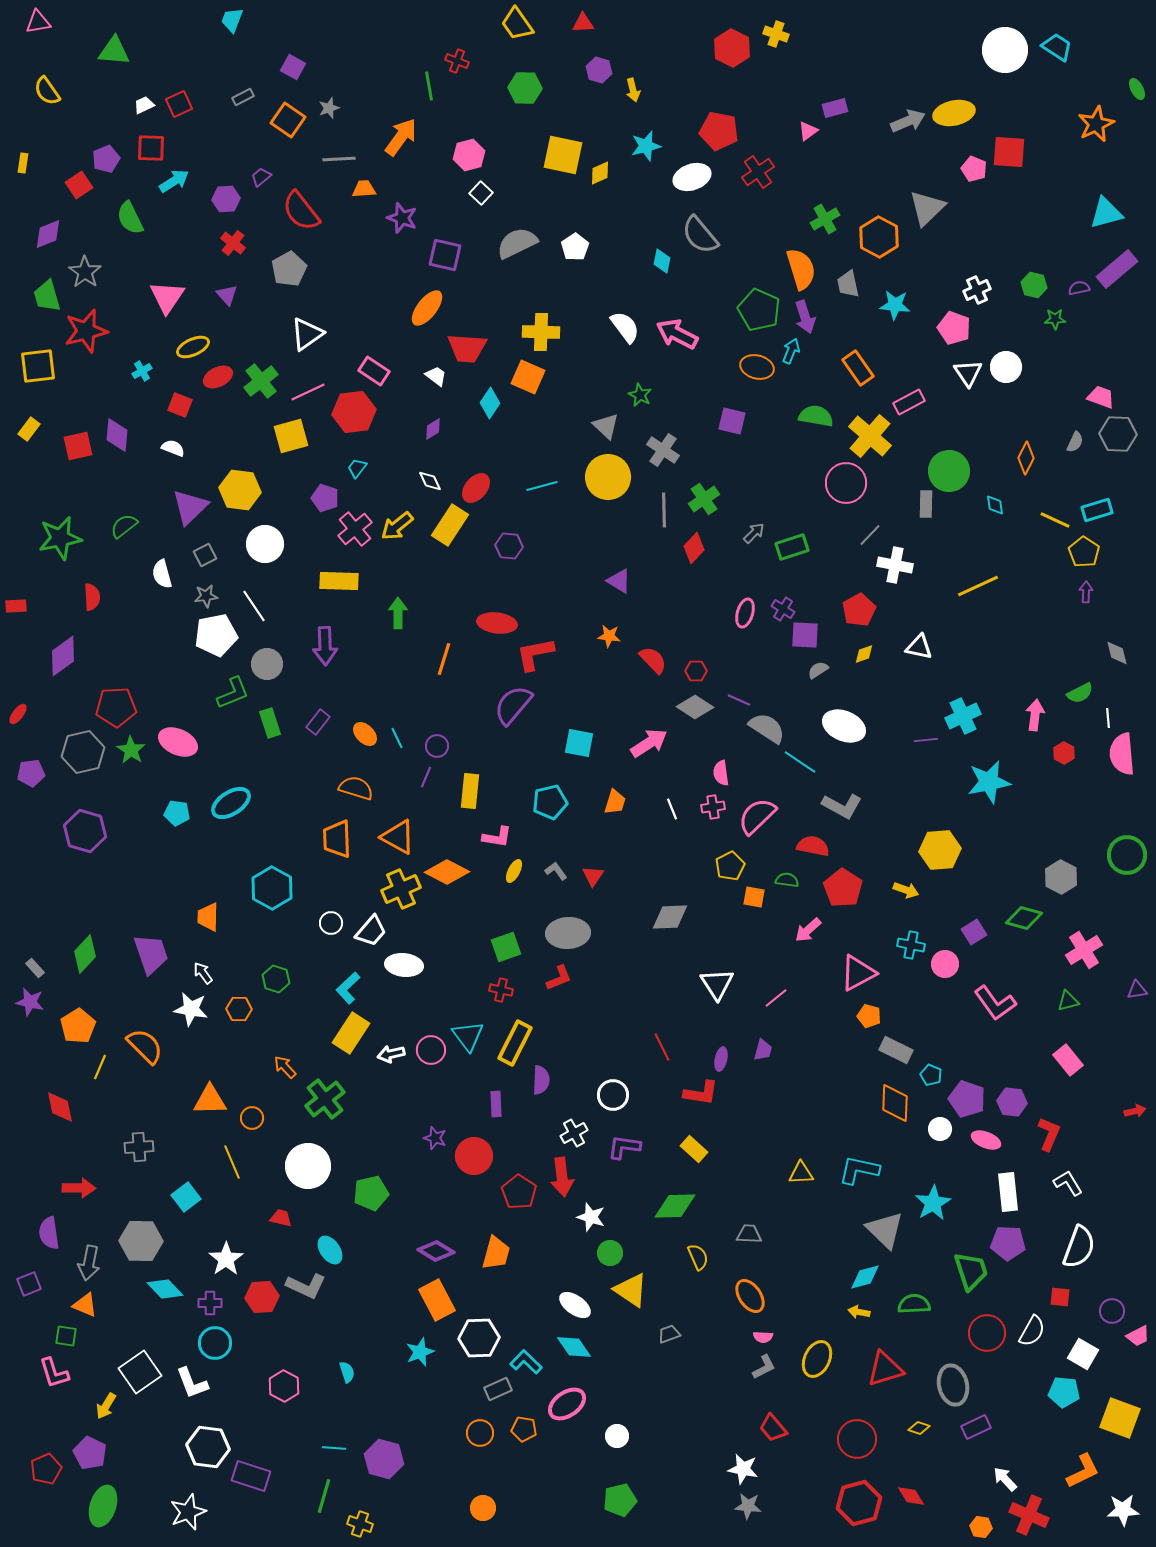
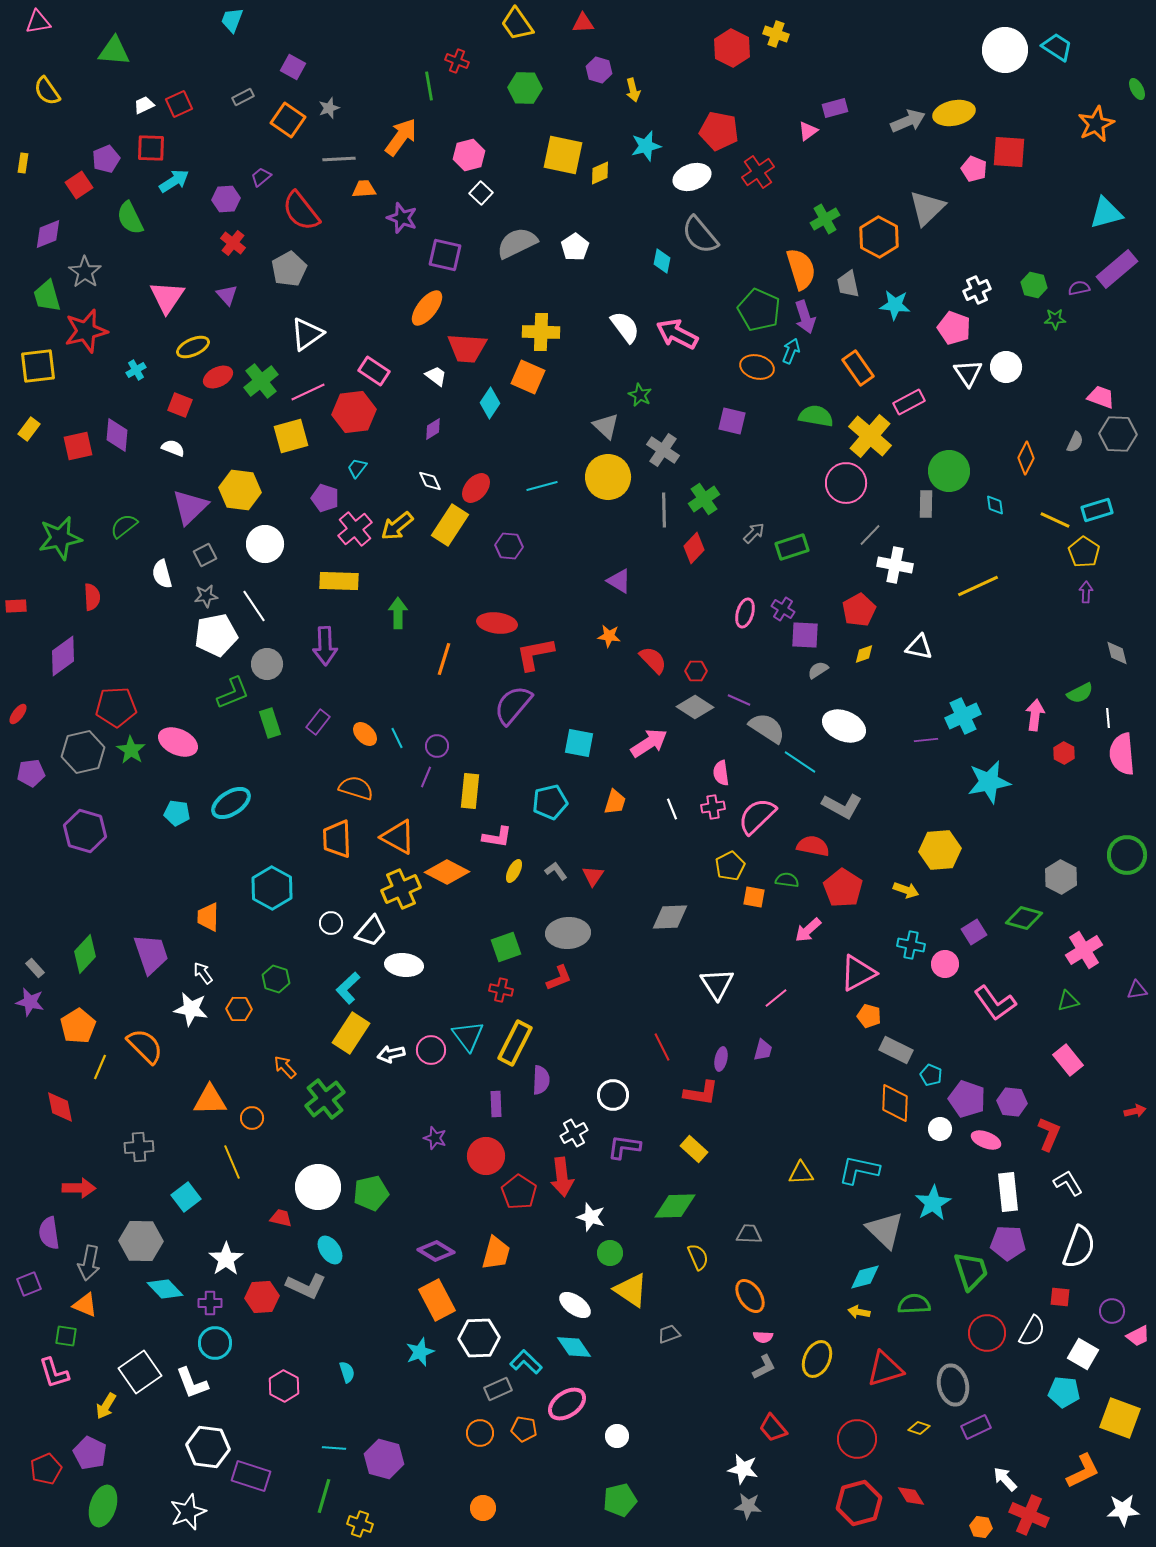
cyan cross at (142, 371): moved 6 px left, 1 px up
red circle at (474, 1156): moved 12 px right
white circle at (308, 1166): moved 10 px right, 21 px down
